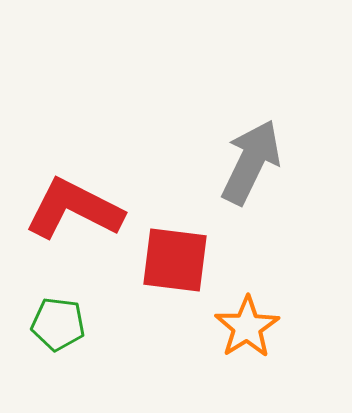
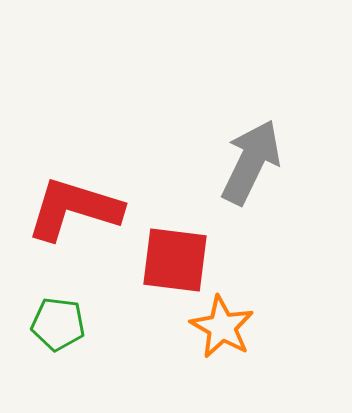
red L-shape: rotated 10 degrees counterclockwise
orange star: moved 25 px left; rotated 10 degrees counterclockwise
